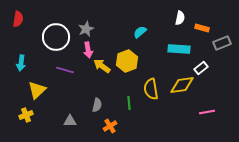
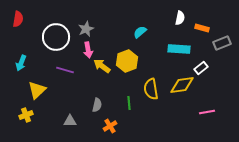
cyan arrow: rotated 14 degrees clockwise
